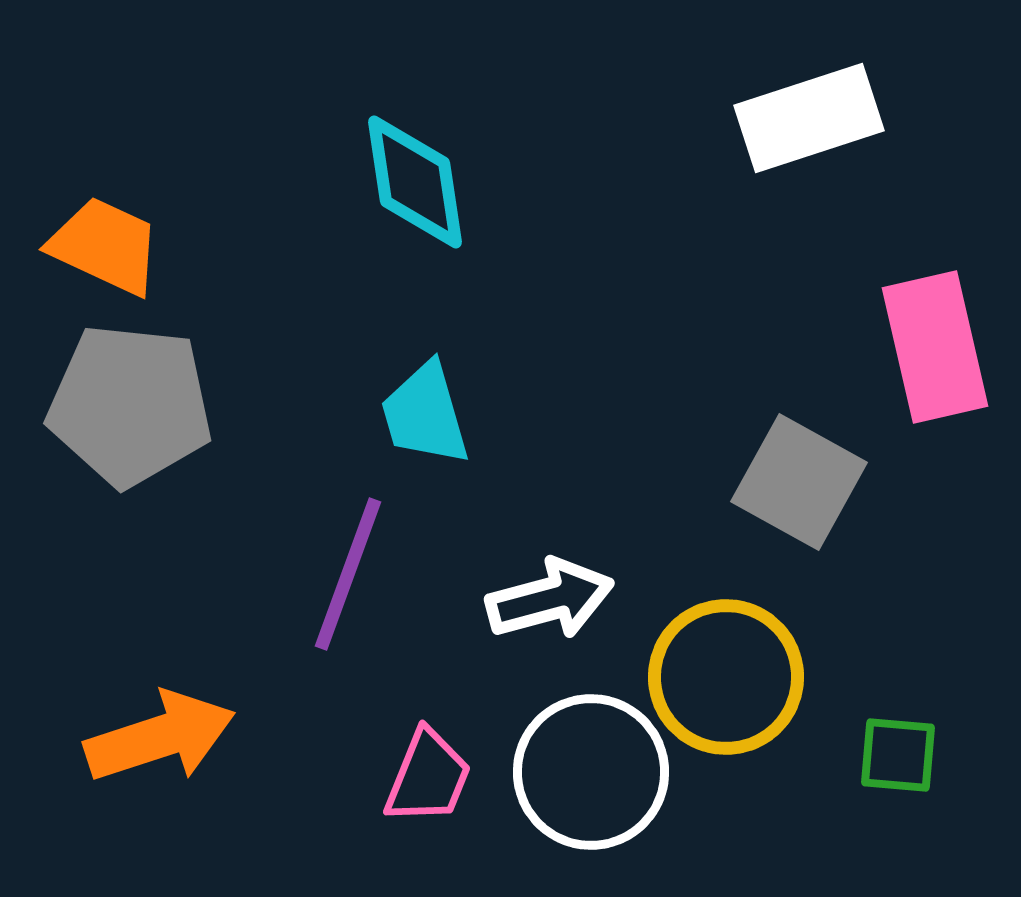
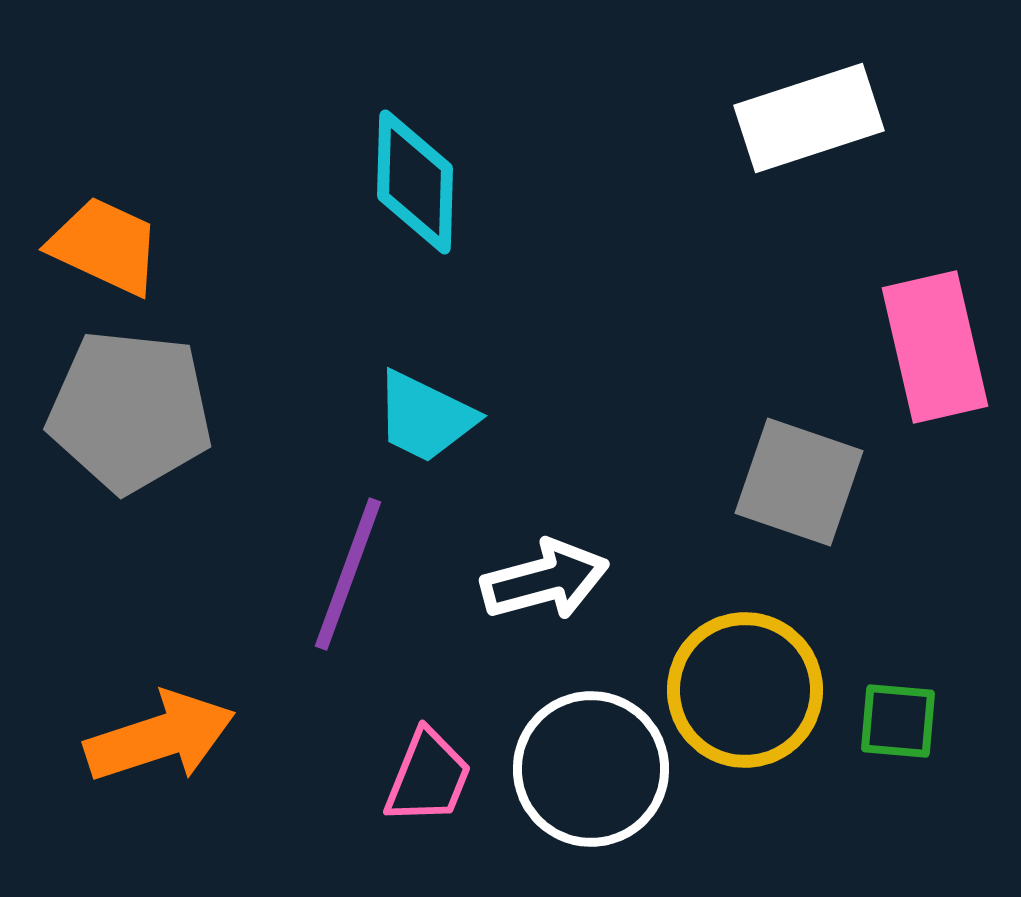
cyan diamond: rotated 10 degrees clockwise
gray pentagon: moved 6 px down
cyan trapezoid: moved 3 px down; rotated 48 degrees counterclockwise
gray square: rotated 10 degrees counterclockwise
white arrow: moved 5 px left, 19 px up
yellow circle: moved 19 px right, 13 px down
green square: moved 34 px up
white circle: moved 3 px up
